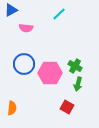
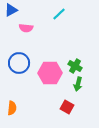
blue circle: moved 5 px left, 1 px up
